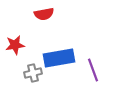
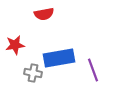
gray cross: rotated 24 degrees clockwise
